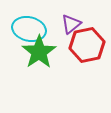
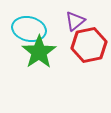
purple triangle: moved 4 px right, 3 px up
red hexagon: moved 2 px right
